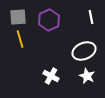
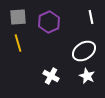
purple hexagon: moved 2 px down
yellow line: moved 2 px left, 4 px down
white ellipse: rotated 10 degrees counterclockwise
